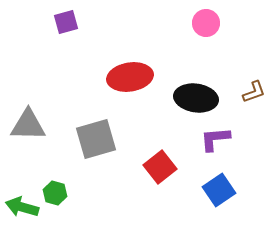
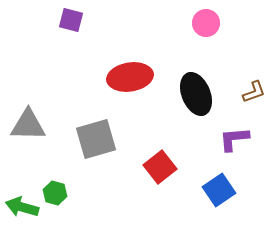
purple square: moved 5 px right, 2 px up; rotated 30 degrees clockwise
black ellipse: moved 4 px up; rotated 60 degrees clockwise
purple L-shape: moved 19 px right
